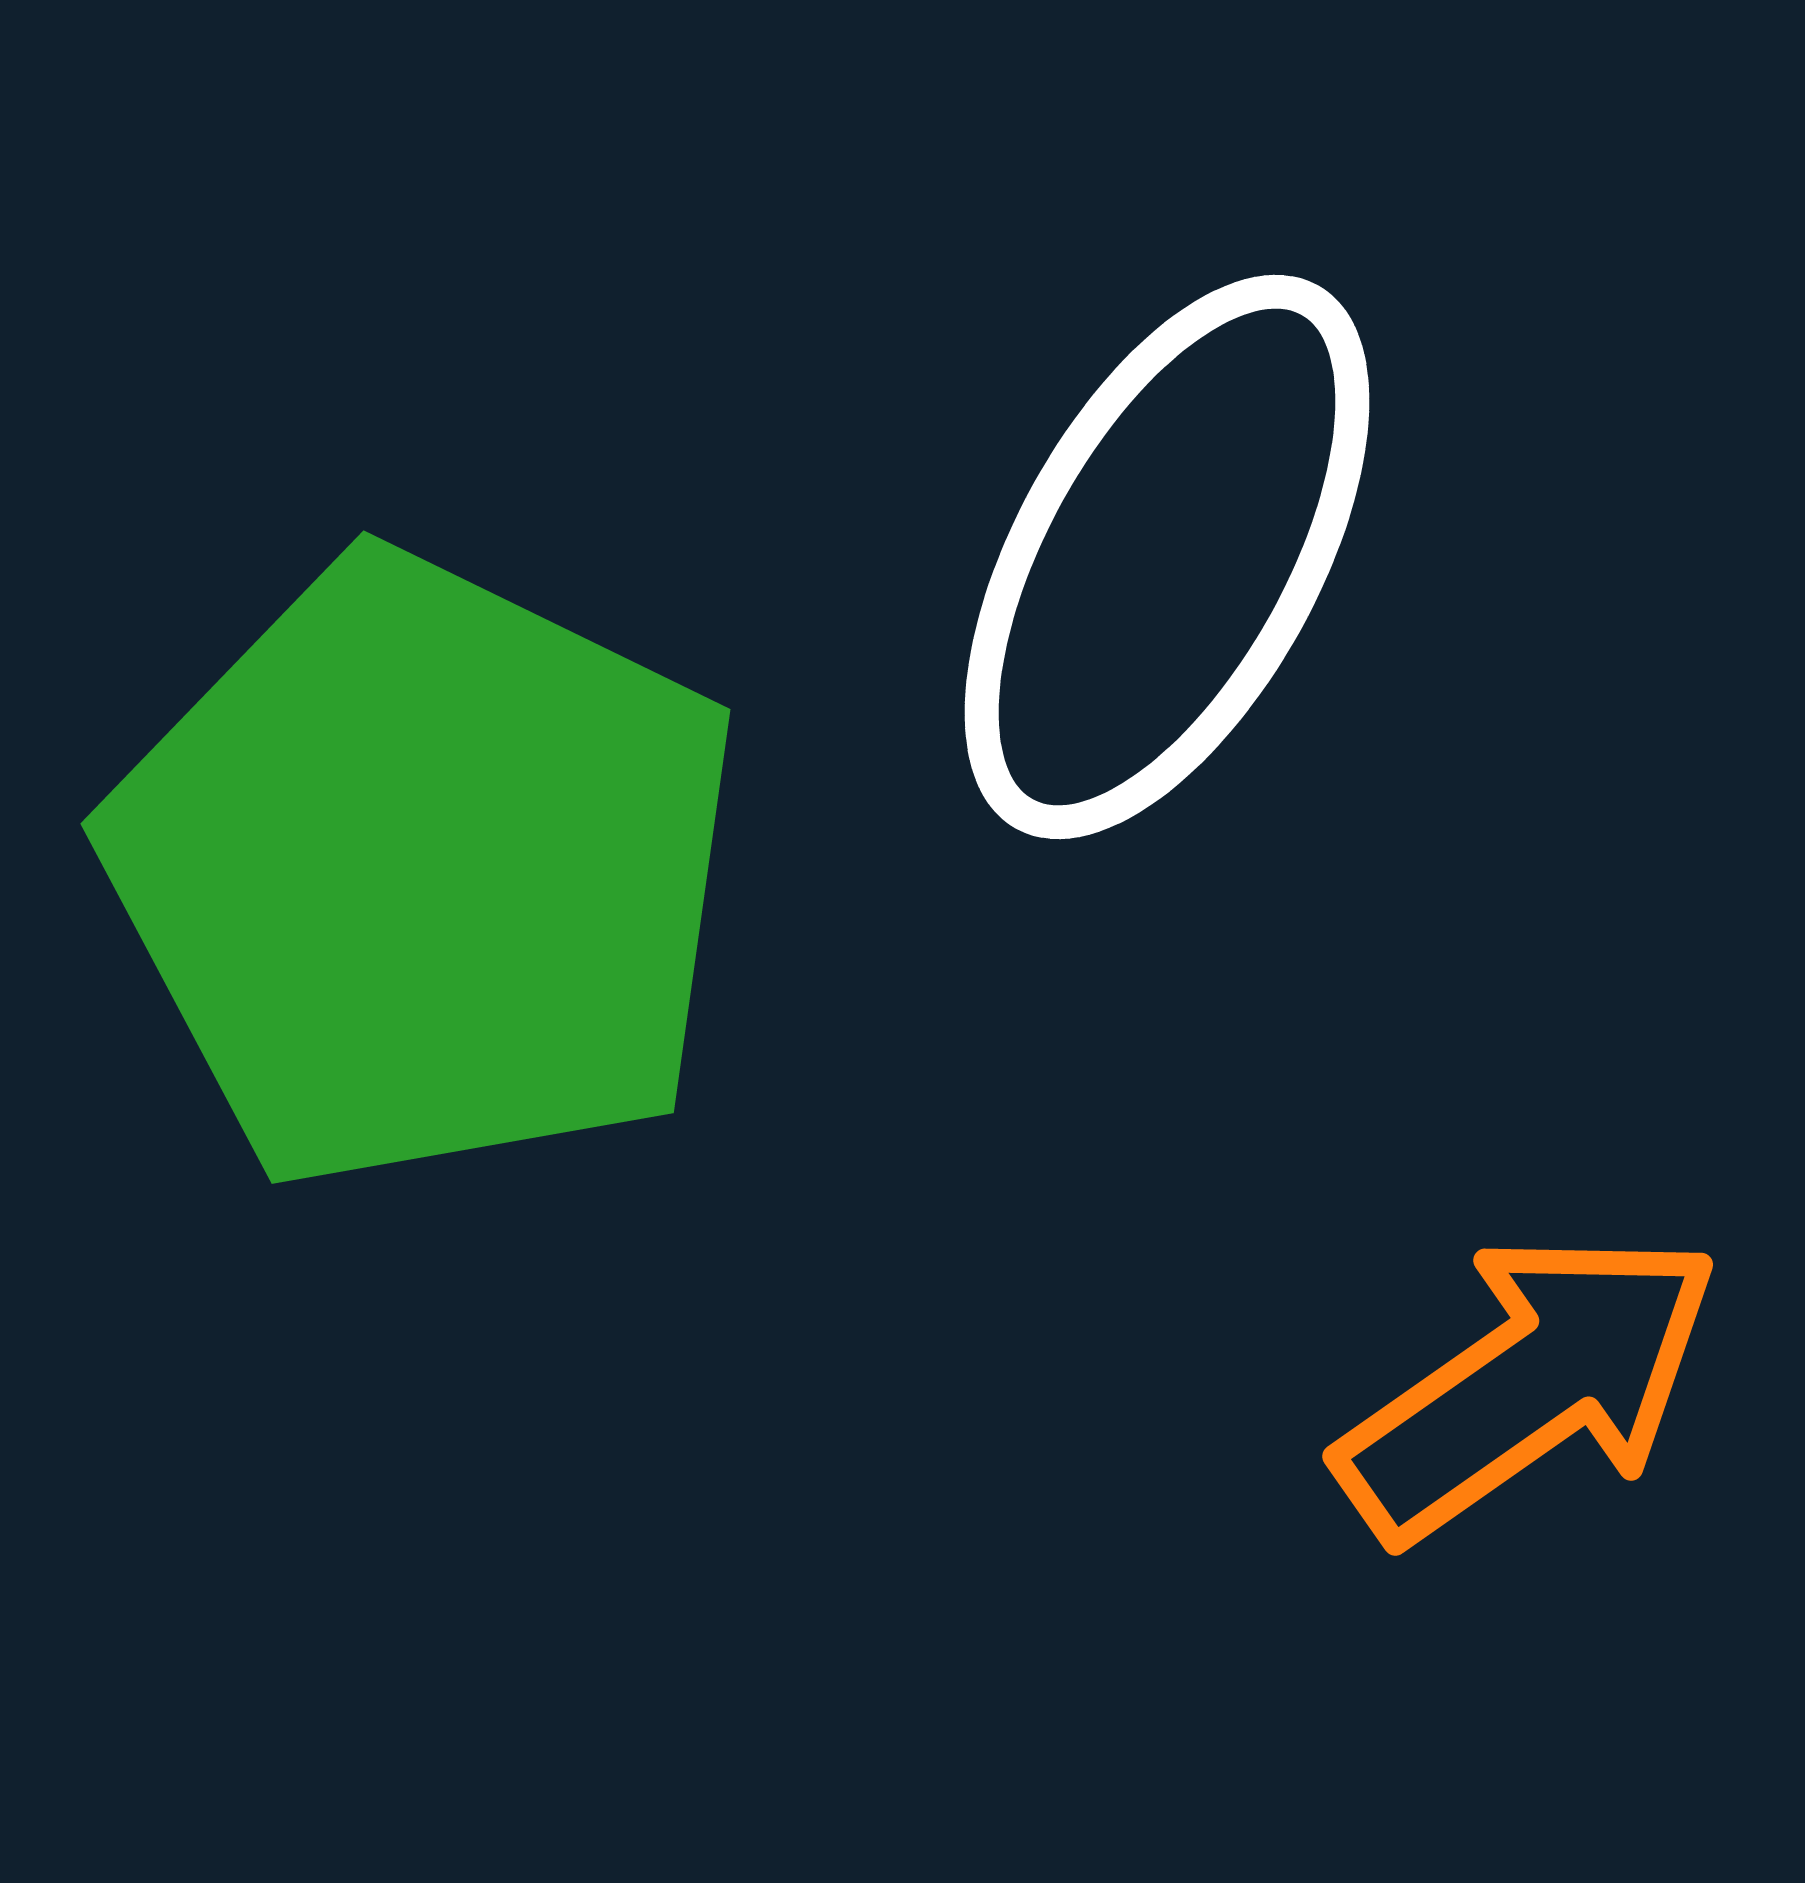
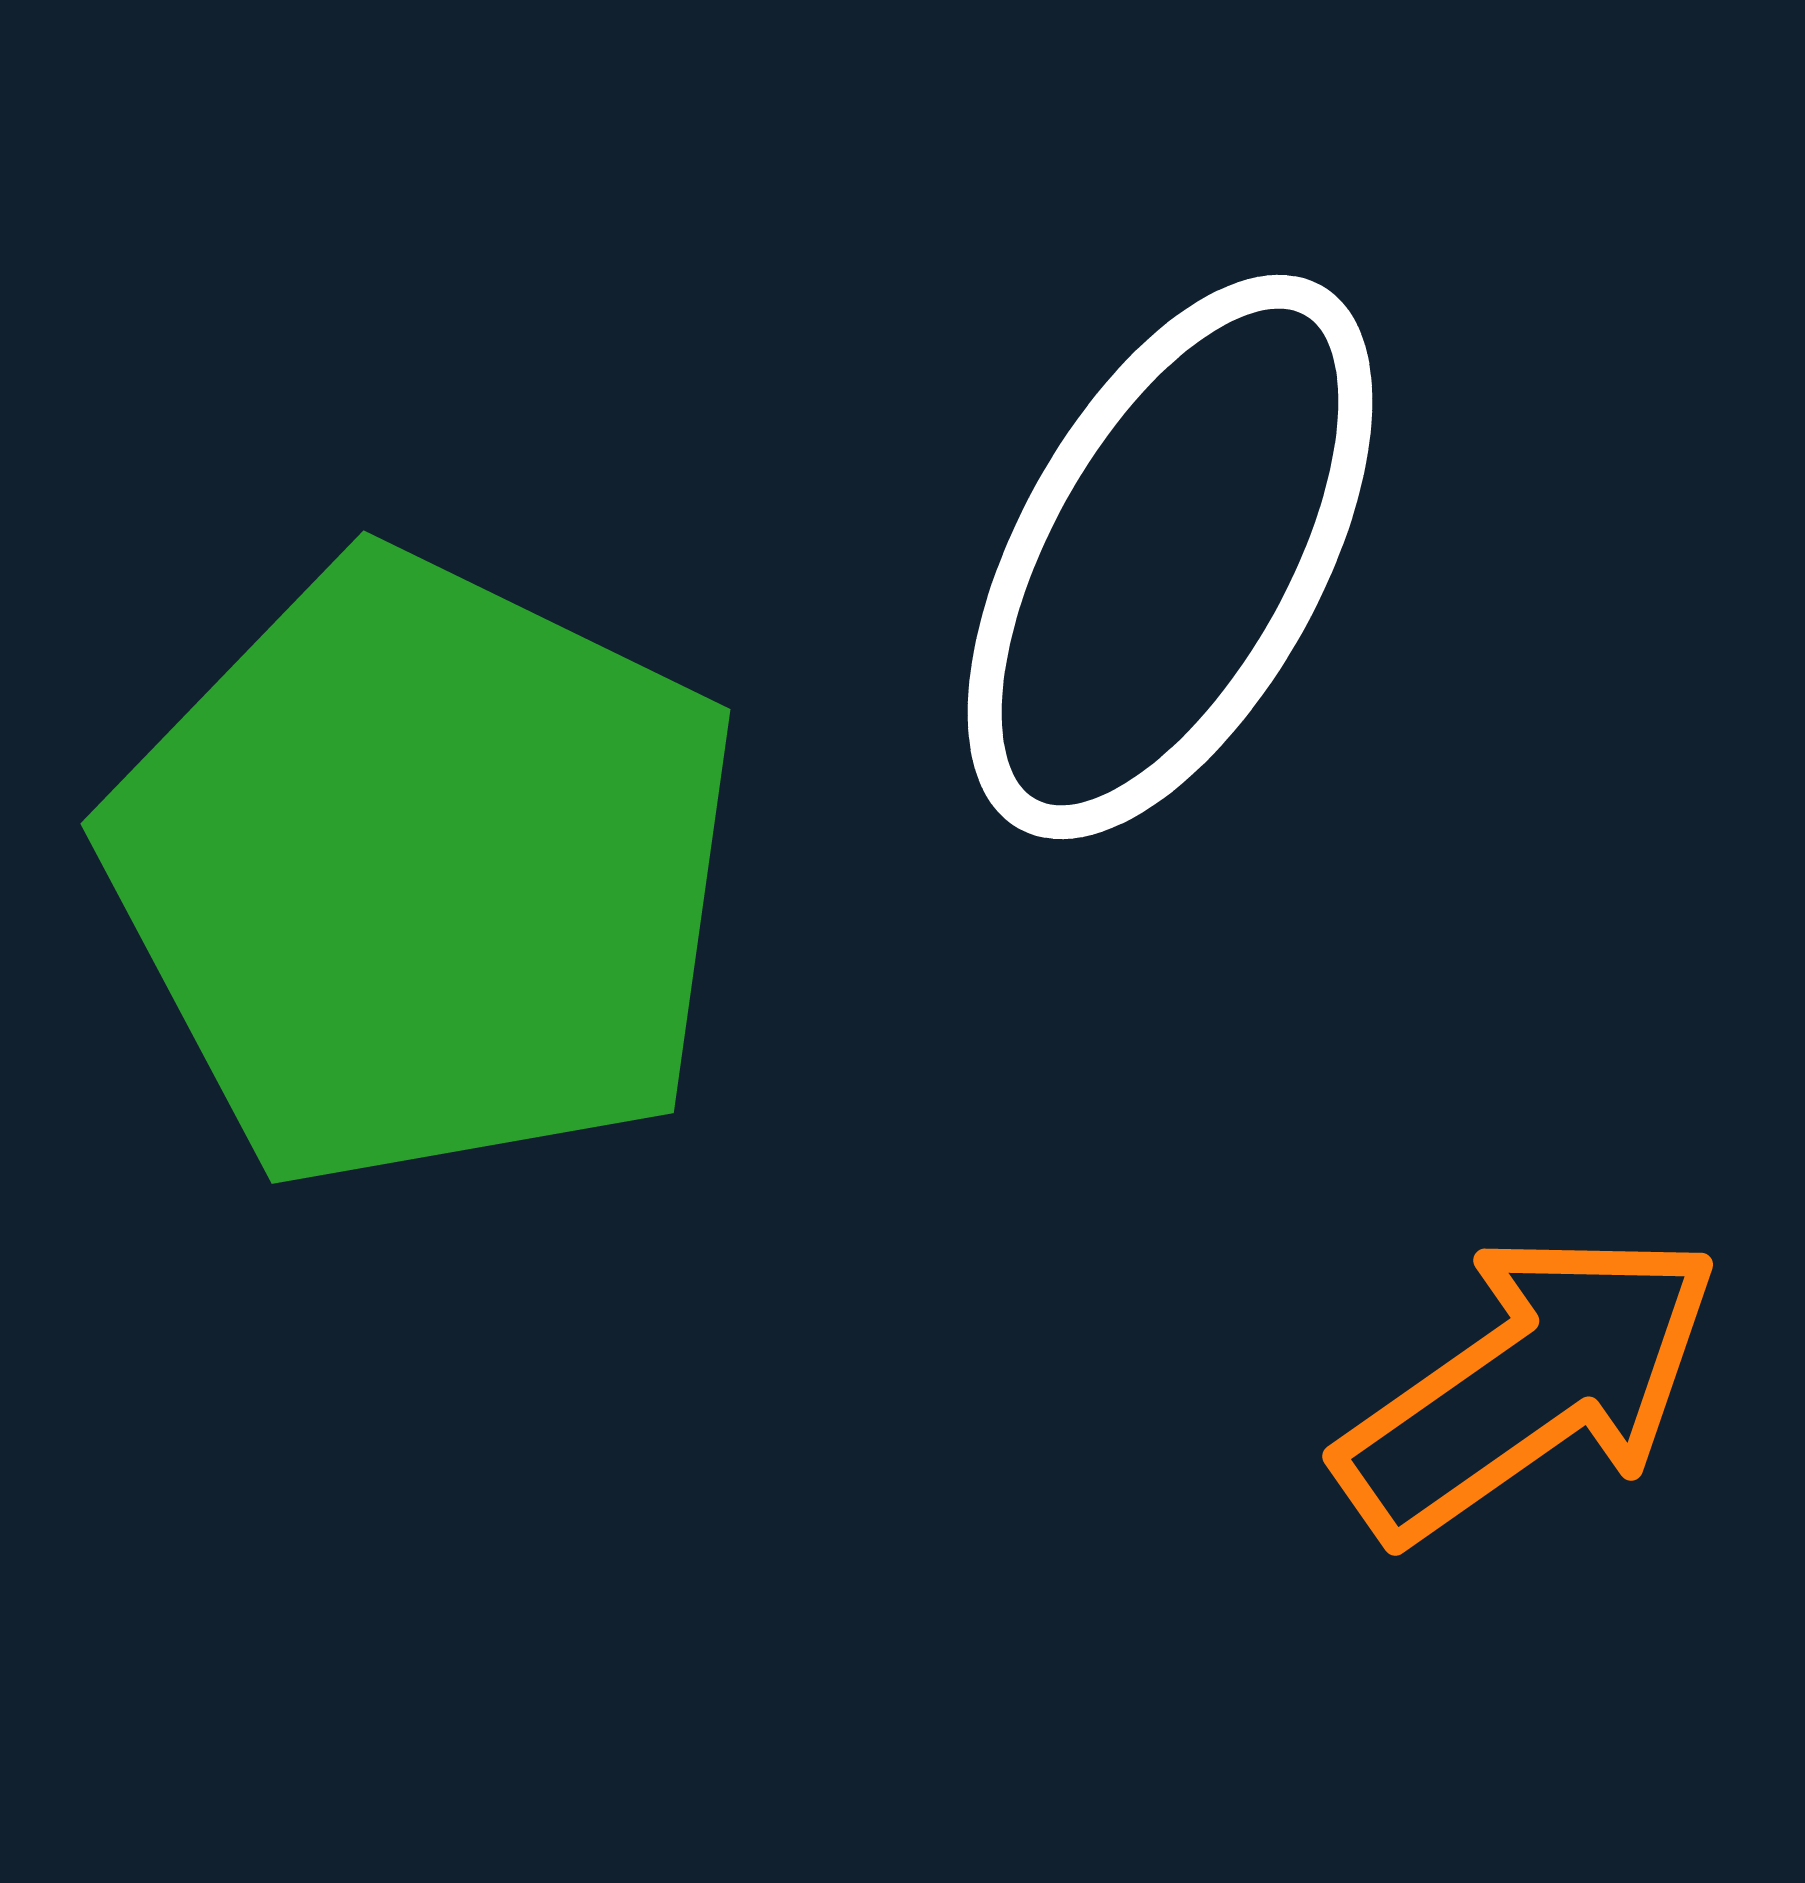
white ellipse: moved 3 px right
